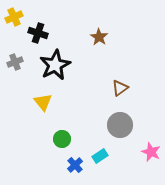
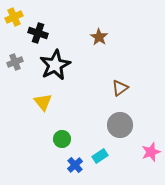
pink star: rotated 30 degrees clockwise
